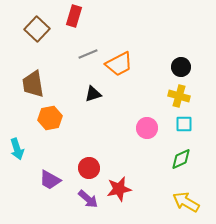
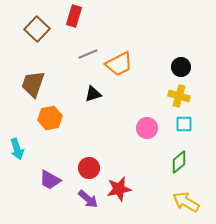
brown trapezoid: rotated 28 degrees clockwise
green diamond: moved 2 px left, 3 px down; rotated 15 degrees counterclockwise
